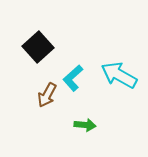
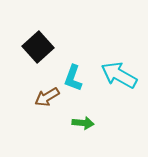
cyan L-shape: rotated 28 degrees counterclockwise
brown arrow: moved 2 px down; rotated 30 degrees clockwise
green arrow: moved 2 px left, 2 px up
